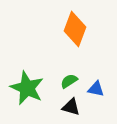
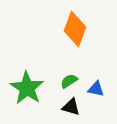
green star: rotated 8 degrees clockwise
